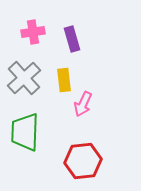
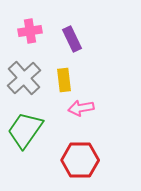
pink cross: moved 3 px left, 1 px up
purple rectangle: rotated 10 degrees counterclockwise
pink arrow: moved 2 px left, 4 px down; rotated 55 degrees clockwise
green trapezoid: moved 2 px up; rotated 33 degrees clockwise
red hexagon: moved 3 px left, 1 px up; rotated 6 degrees clockwise
